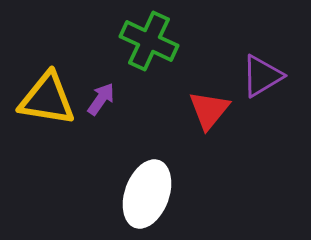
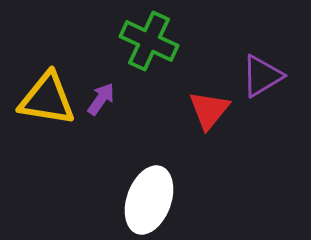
white ellipse: moved 2 px right, 6 px down
